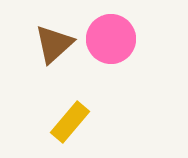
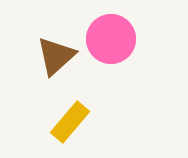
brown triangle: moved 2 px right, 12 px down
